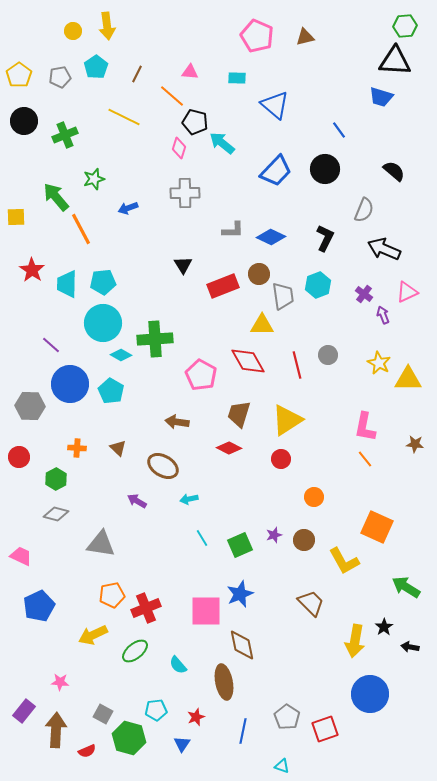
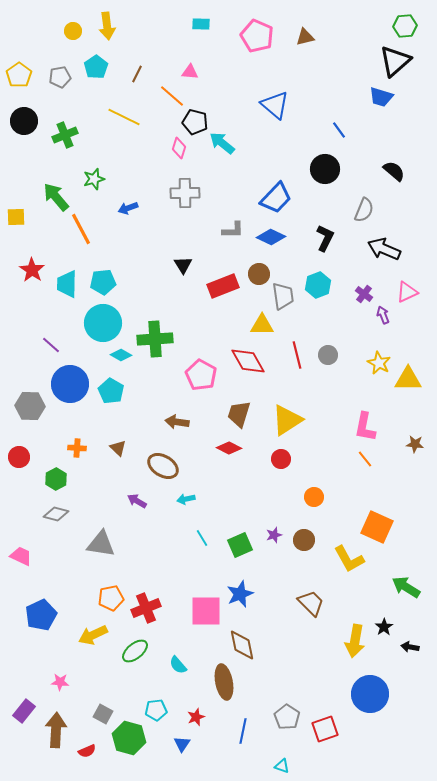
black triangle at (395, 61): rotated 44 degrees counterclockwise
cyan rectangle at (237, 78): moved 36 px left, 54 px up
blue trapezoid at (276, 171): moved 27 px down
red line at (297, 365): moved 10 px up
cyan arrow at (189, 499): moved 3 px left
yellow L-shape at (344, 561): moved 5 px right, 2 px up
orange pentagon at (112, 595): moved 1 px left, 3 px down
blue pentagon at (39, 606): moved 2 px right, 9 px down
